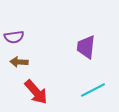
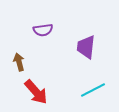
purple semicircle: moved 29 px right, 7 px up
brown arrow: rotated 72 degrees clockwise
